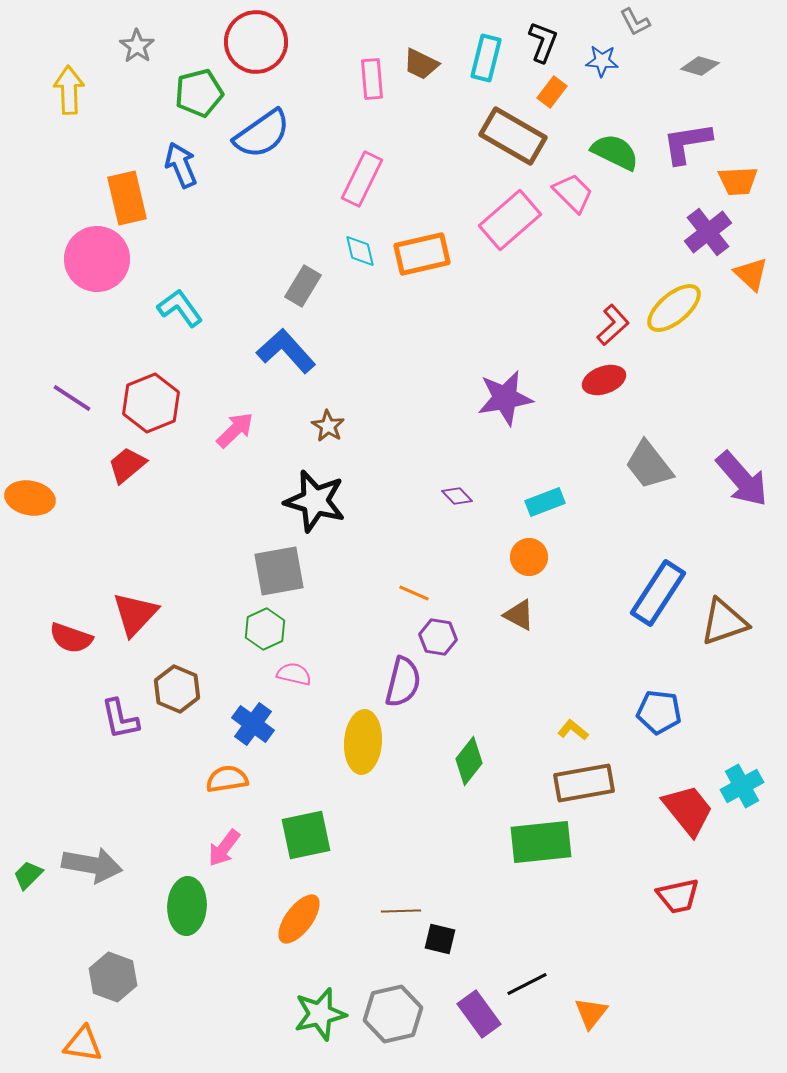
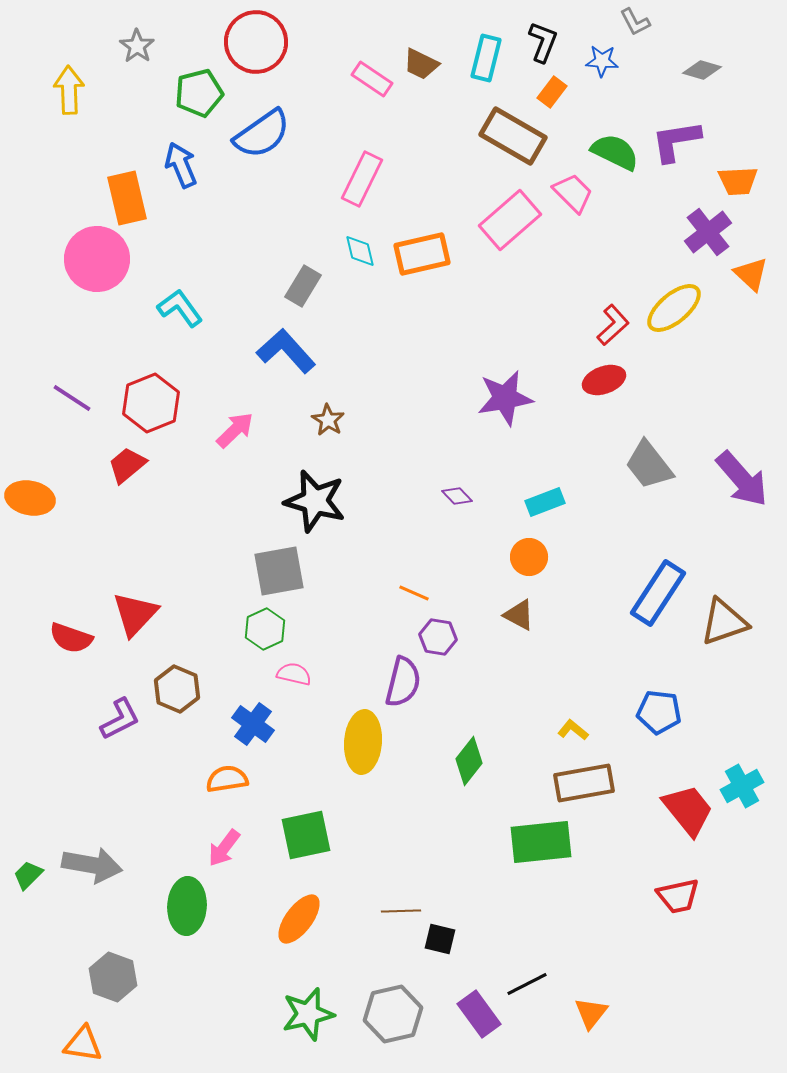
gray diamond at (700, 66): moved 2 px right, 4 px down
pink rectangle at (372, 79): rotated 51 degrees counterclockwise
purple L-shape at (687, 143): moved 11 px left, 2 px up
brown star at (328, 426): moved 6 px up
purple L-shape at (120, 719): rotated 105 degrees counterclockwise
green star at (320, 1014): moved 12 px left
